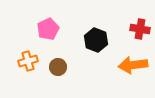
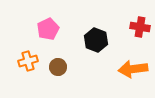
red cross: moved 2 px up
orange arrow: moved 4 px down
